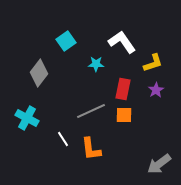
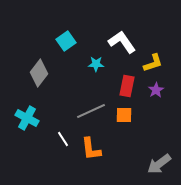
red rectangle: moved 4 px right, 3 px up
